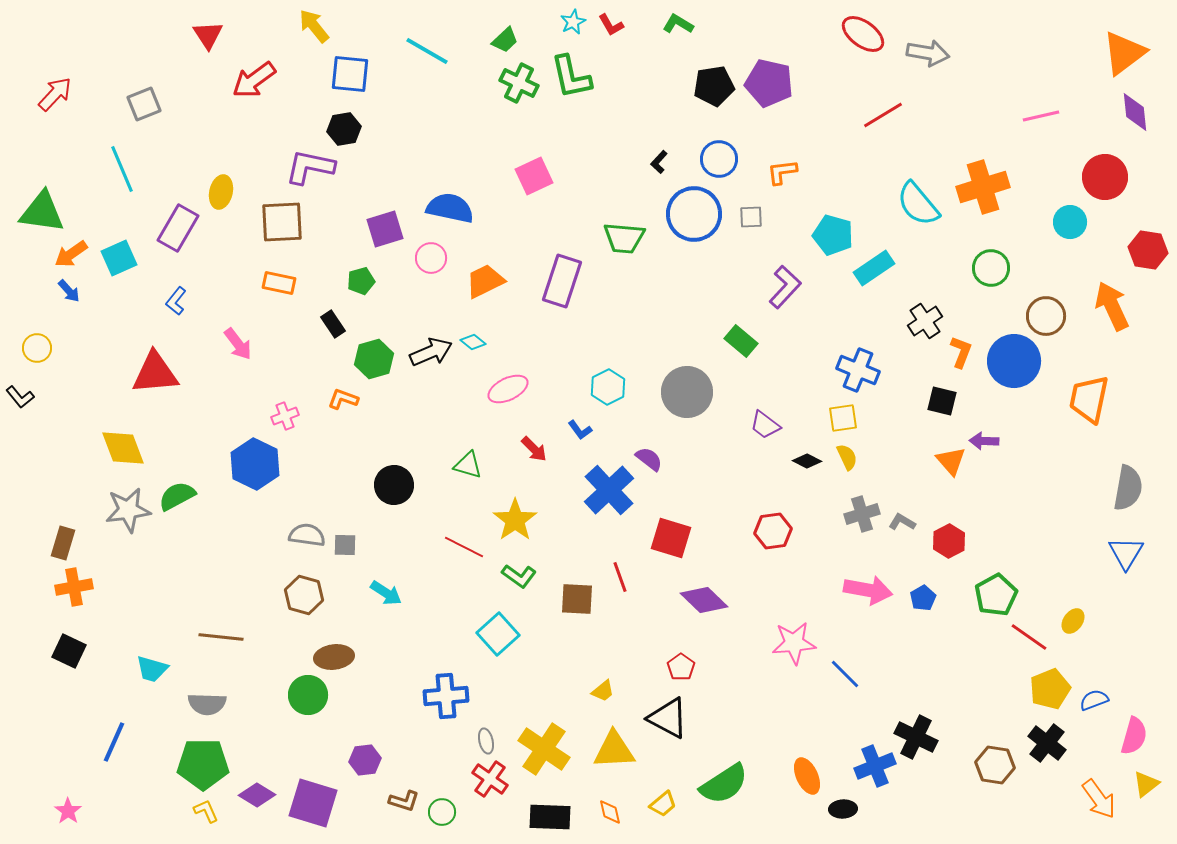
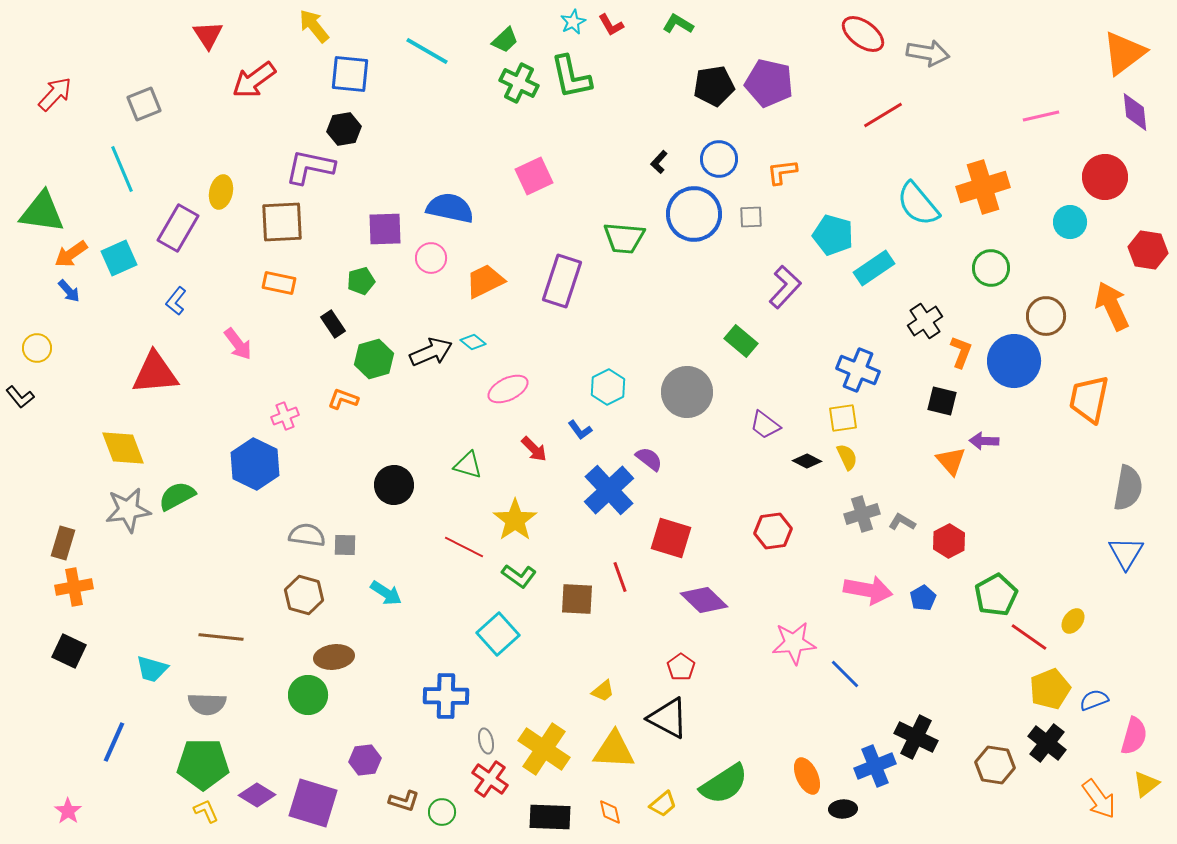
purple square at (385, 229): rotated 15 degrees clockwise
blue cross at (446, 696): rotated 6 degrees clockwise
yellow triangle at (614, 750): rotated 6 degrees clockwise
